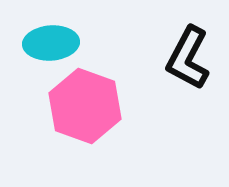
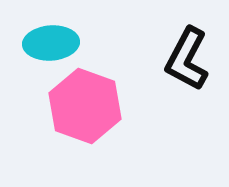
black L-shape: moved 1 px left, 1 px down
